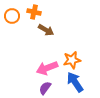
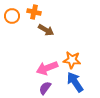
orange star: rotated 18 degrees clockwise
